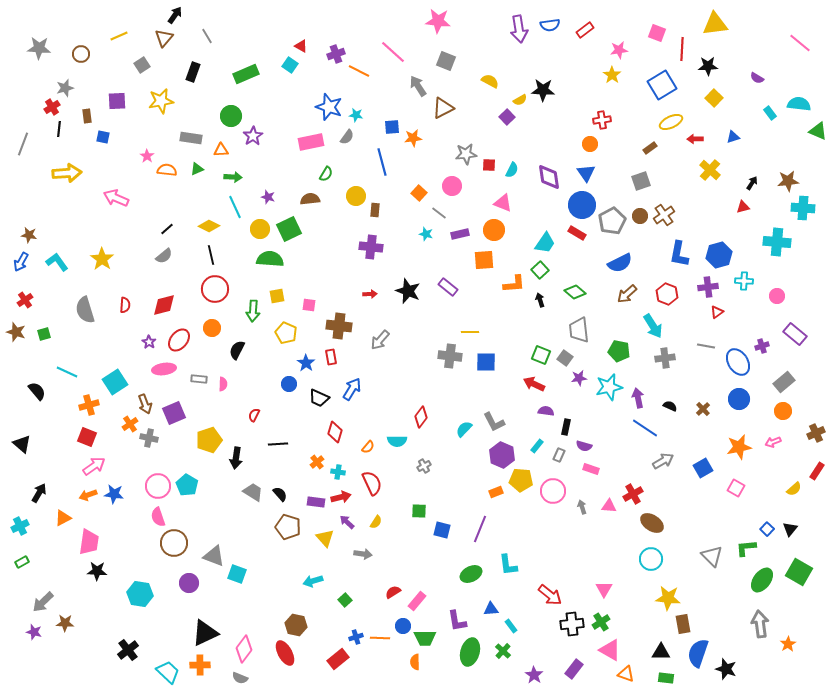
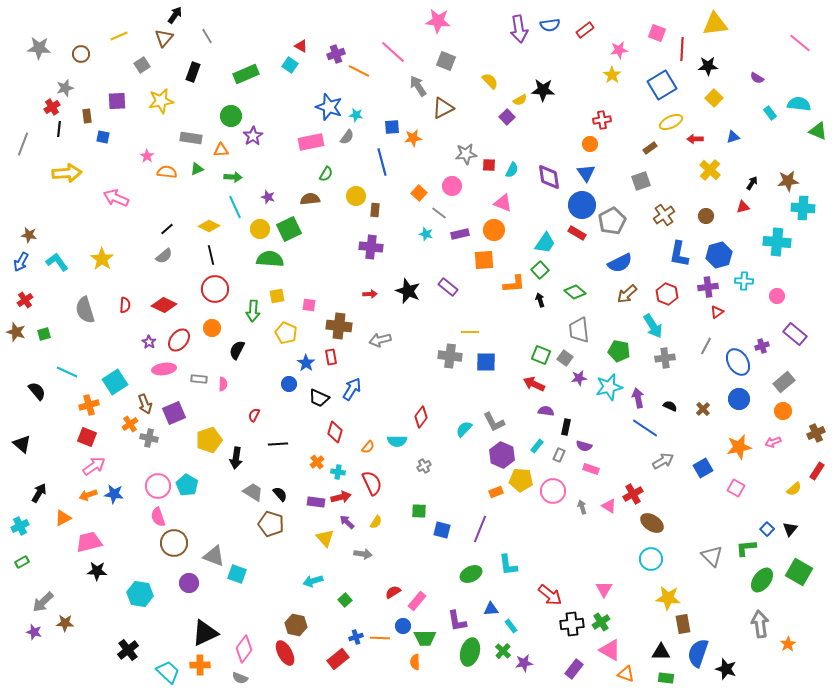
yellow semicircle at (490, 81): rotated 18 degrees clockwise
orange semicircle at (167, 170): moved 2 px down
brown circle at (640, 216): moved 66 px right
red diamond at (164, 305): rotated 40 degrees clockwise
gray arrow at (380, 340): rotated 35 degrees clockwise
gray line at (706, 346): rotated 72 degrees counterclockwise
pink triangle at (609, 506): rotated 28 degrees clockwise
brown pentagon at (288, 527): moved 17 px left, 3 px up
pink trapezoid at (89, 542): rotated 112 degrees counterclockwise
purple star at (534, 675): moved 10 px left, 12 px up; rotated 30 degrees clockwise
